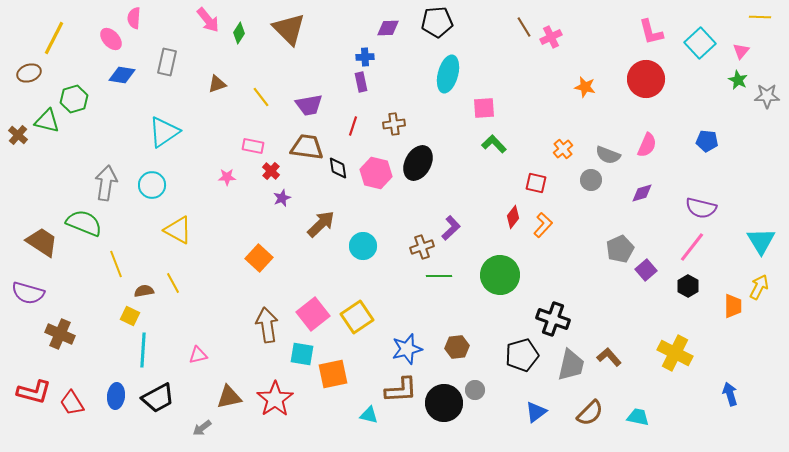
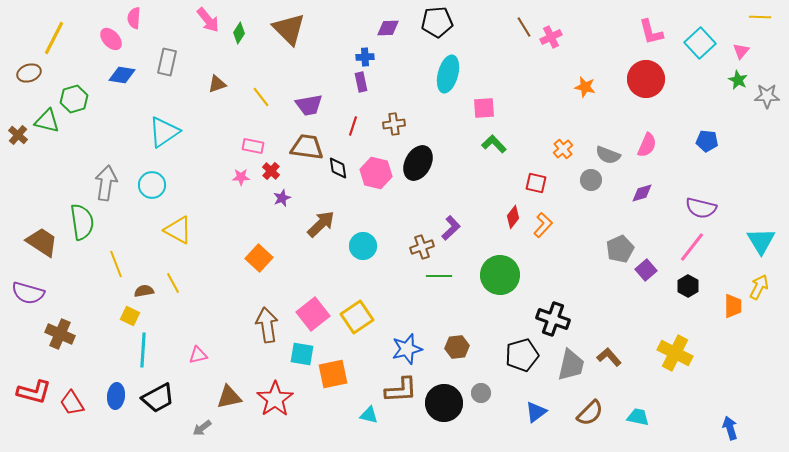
pink star at (227, 177): moved 14 px right
green semicircle at (84, 223): moved 2 px left, 1 px up; rotated 60 degrees clockwise
gray circle at (475, 390): moved 6 px right, 3 px down
blue arrow at (730, 394): moved 34 px down
